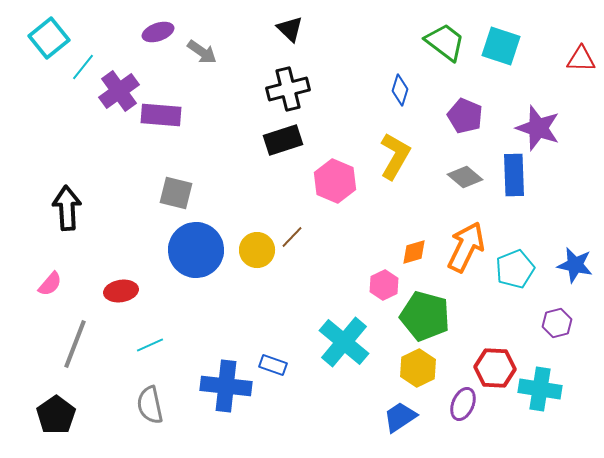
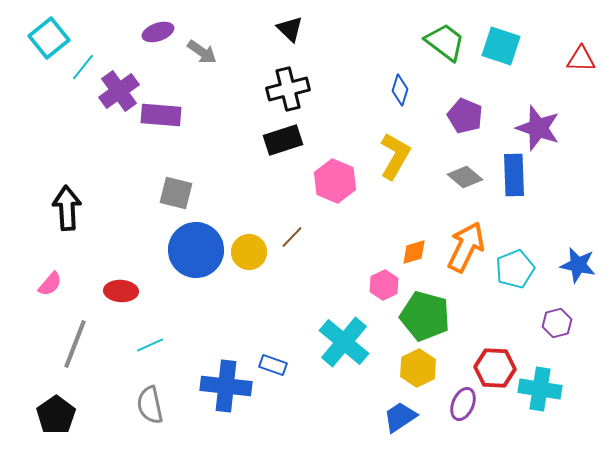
yellow circle at (257, 250): moved 8 px left, 2 px down
blue star at (575, 265): moved 3 px right
red ellipse at (121, 291): rotated 12 degrees clockwise
